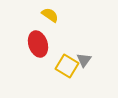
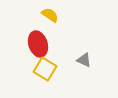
gray triangle: rotated 42 degrees counterclockwise
yellow square: moved 22 px left, 3 px down
